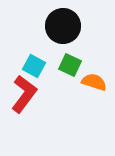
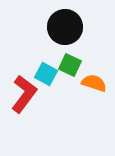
black circle: moved 2 px right, 1 px down
cyan square: moved 12 px right, 8 px down
orange semicircle: moved 1 px down
